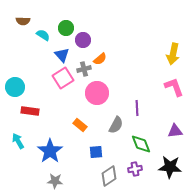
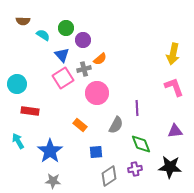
cyan circle: moved 2 px right, 3 px up
gray star: moved 2 px left
